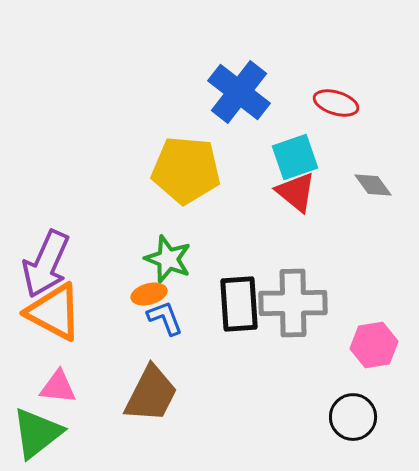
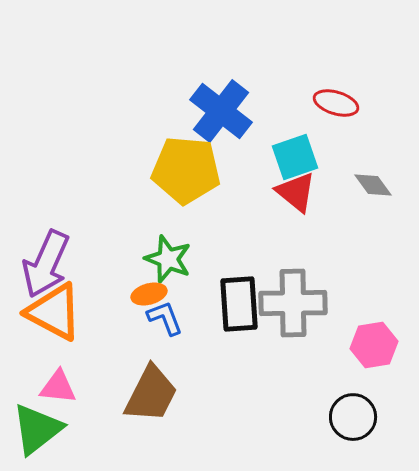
blue cross: moved 18 px left, 19 px down
green triangle: moved 4 px up
